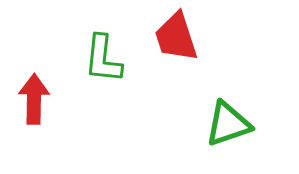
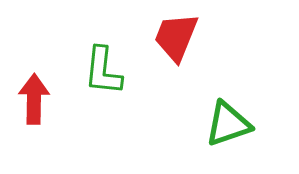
red trapezoid: rotated 40 degrees clockwise
green L-shape: moved 12 px down
